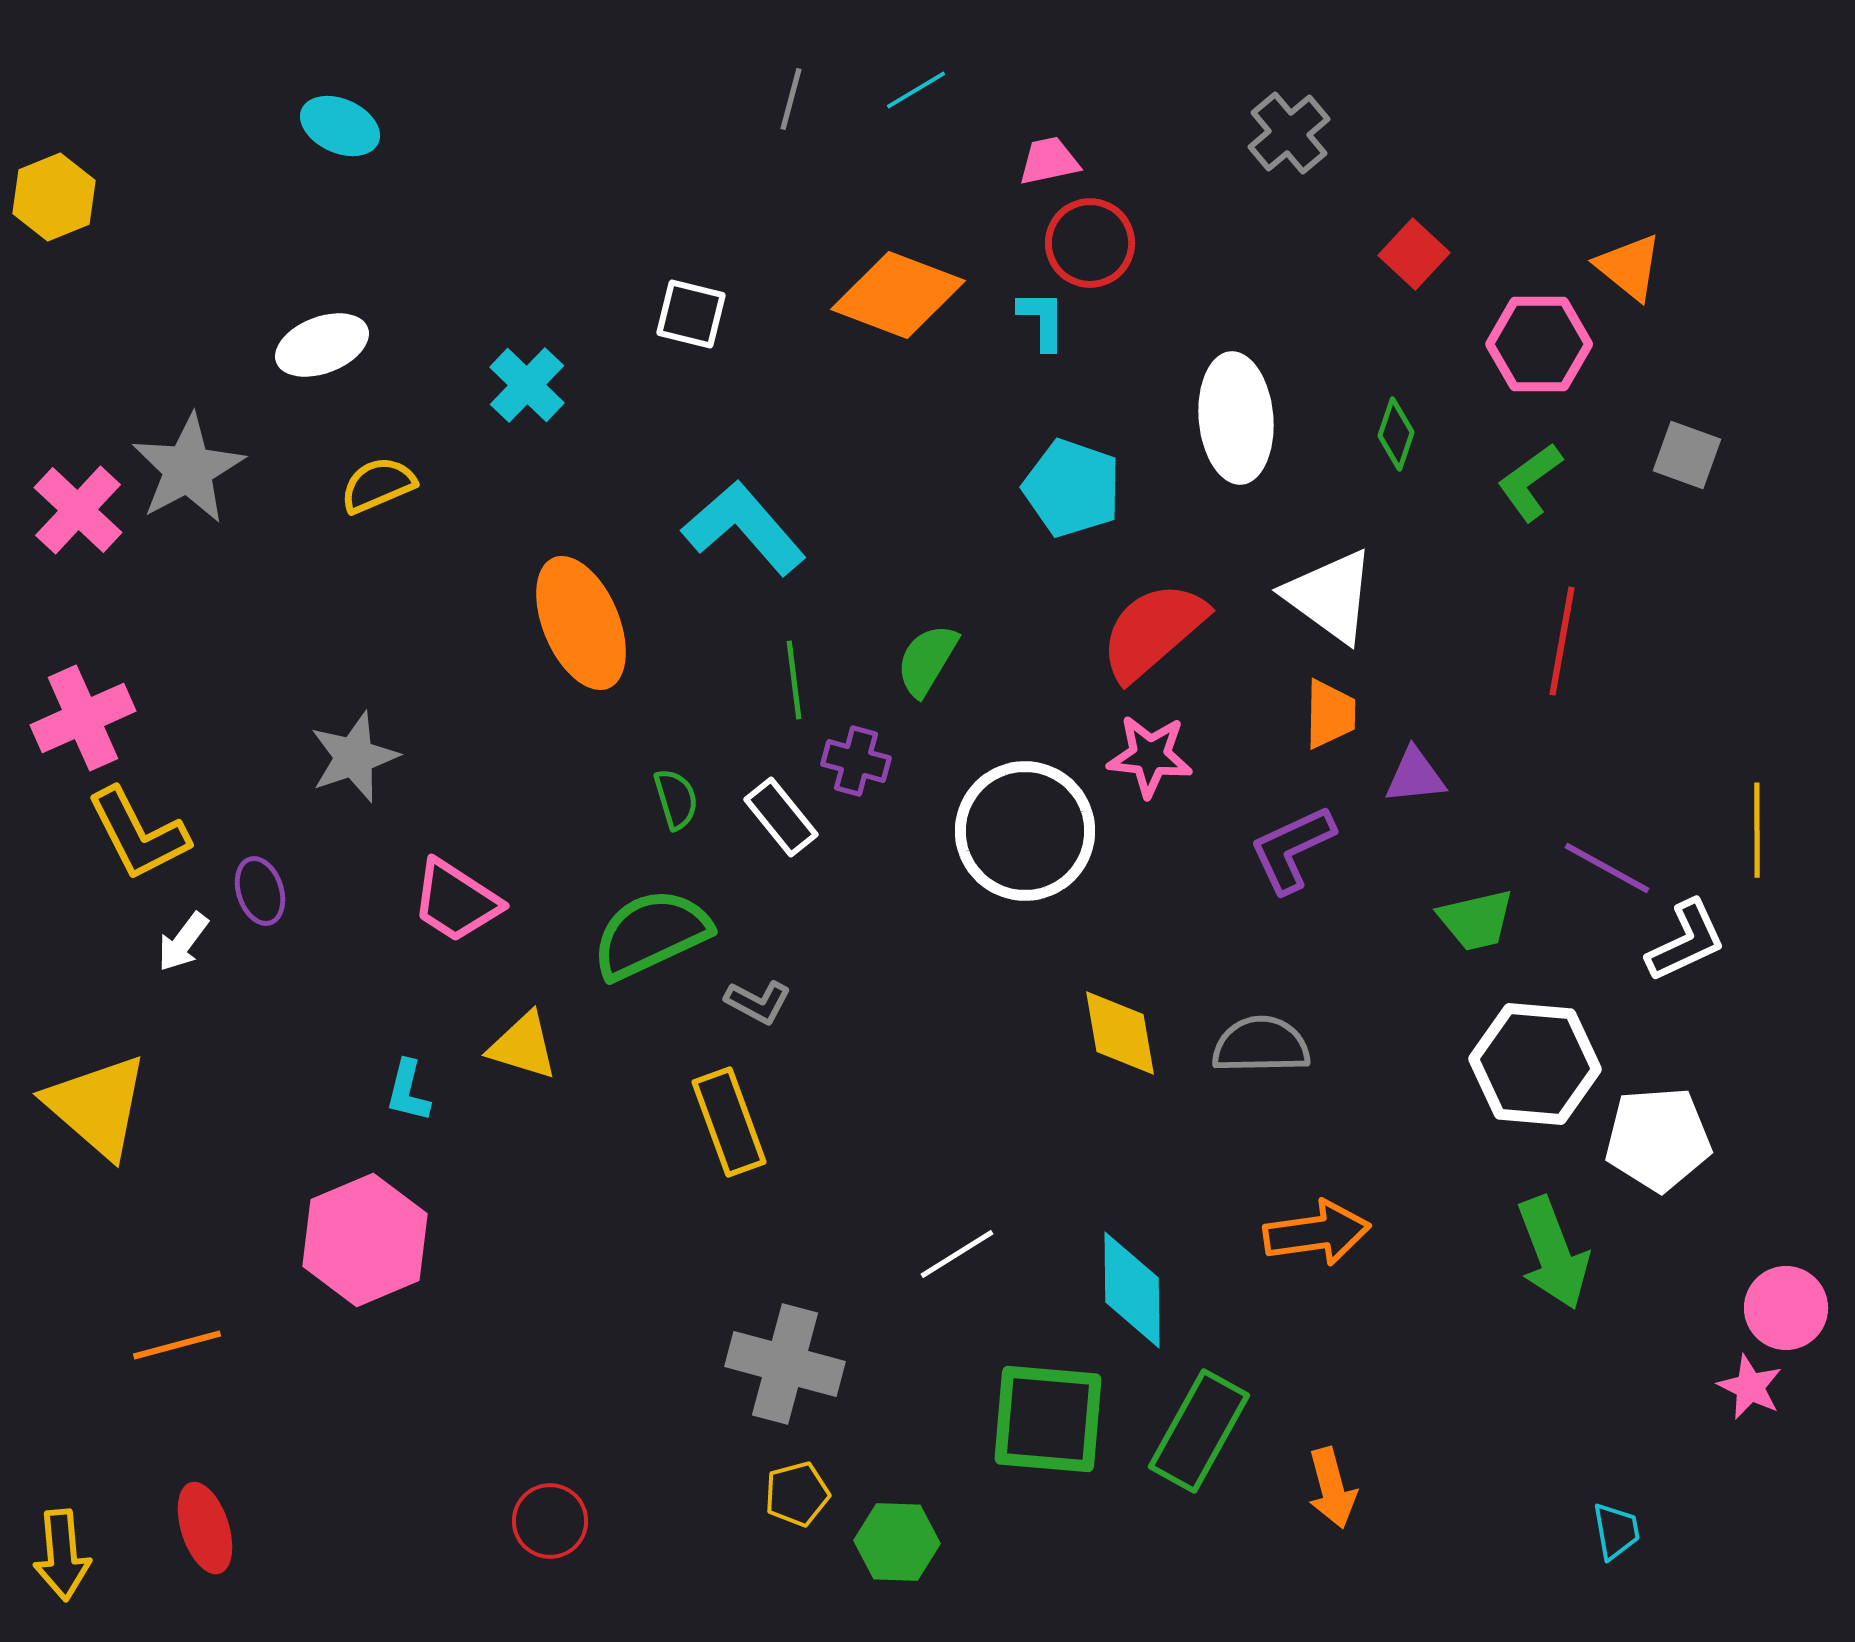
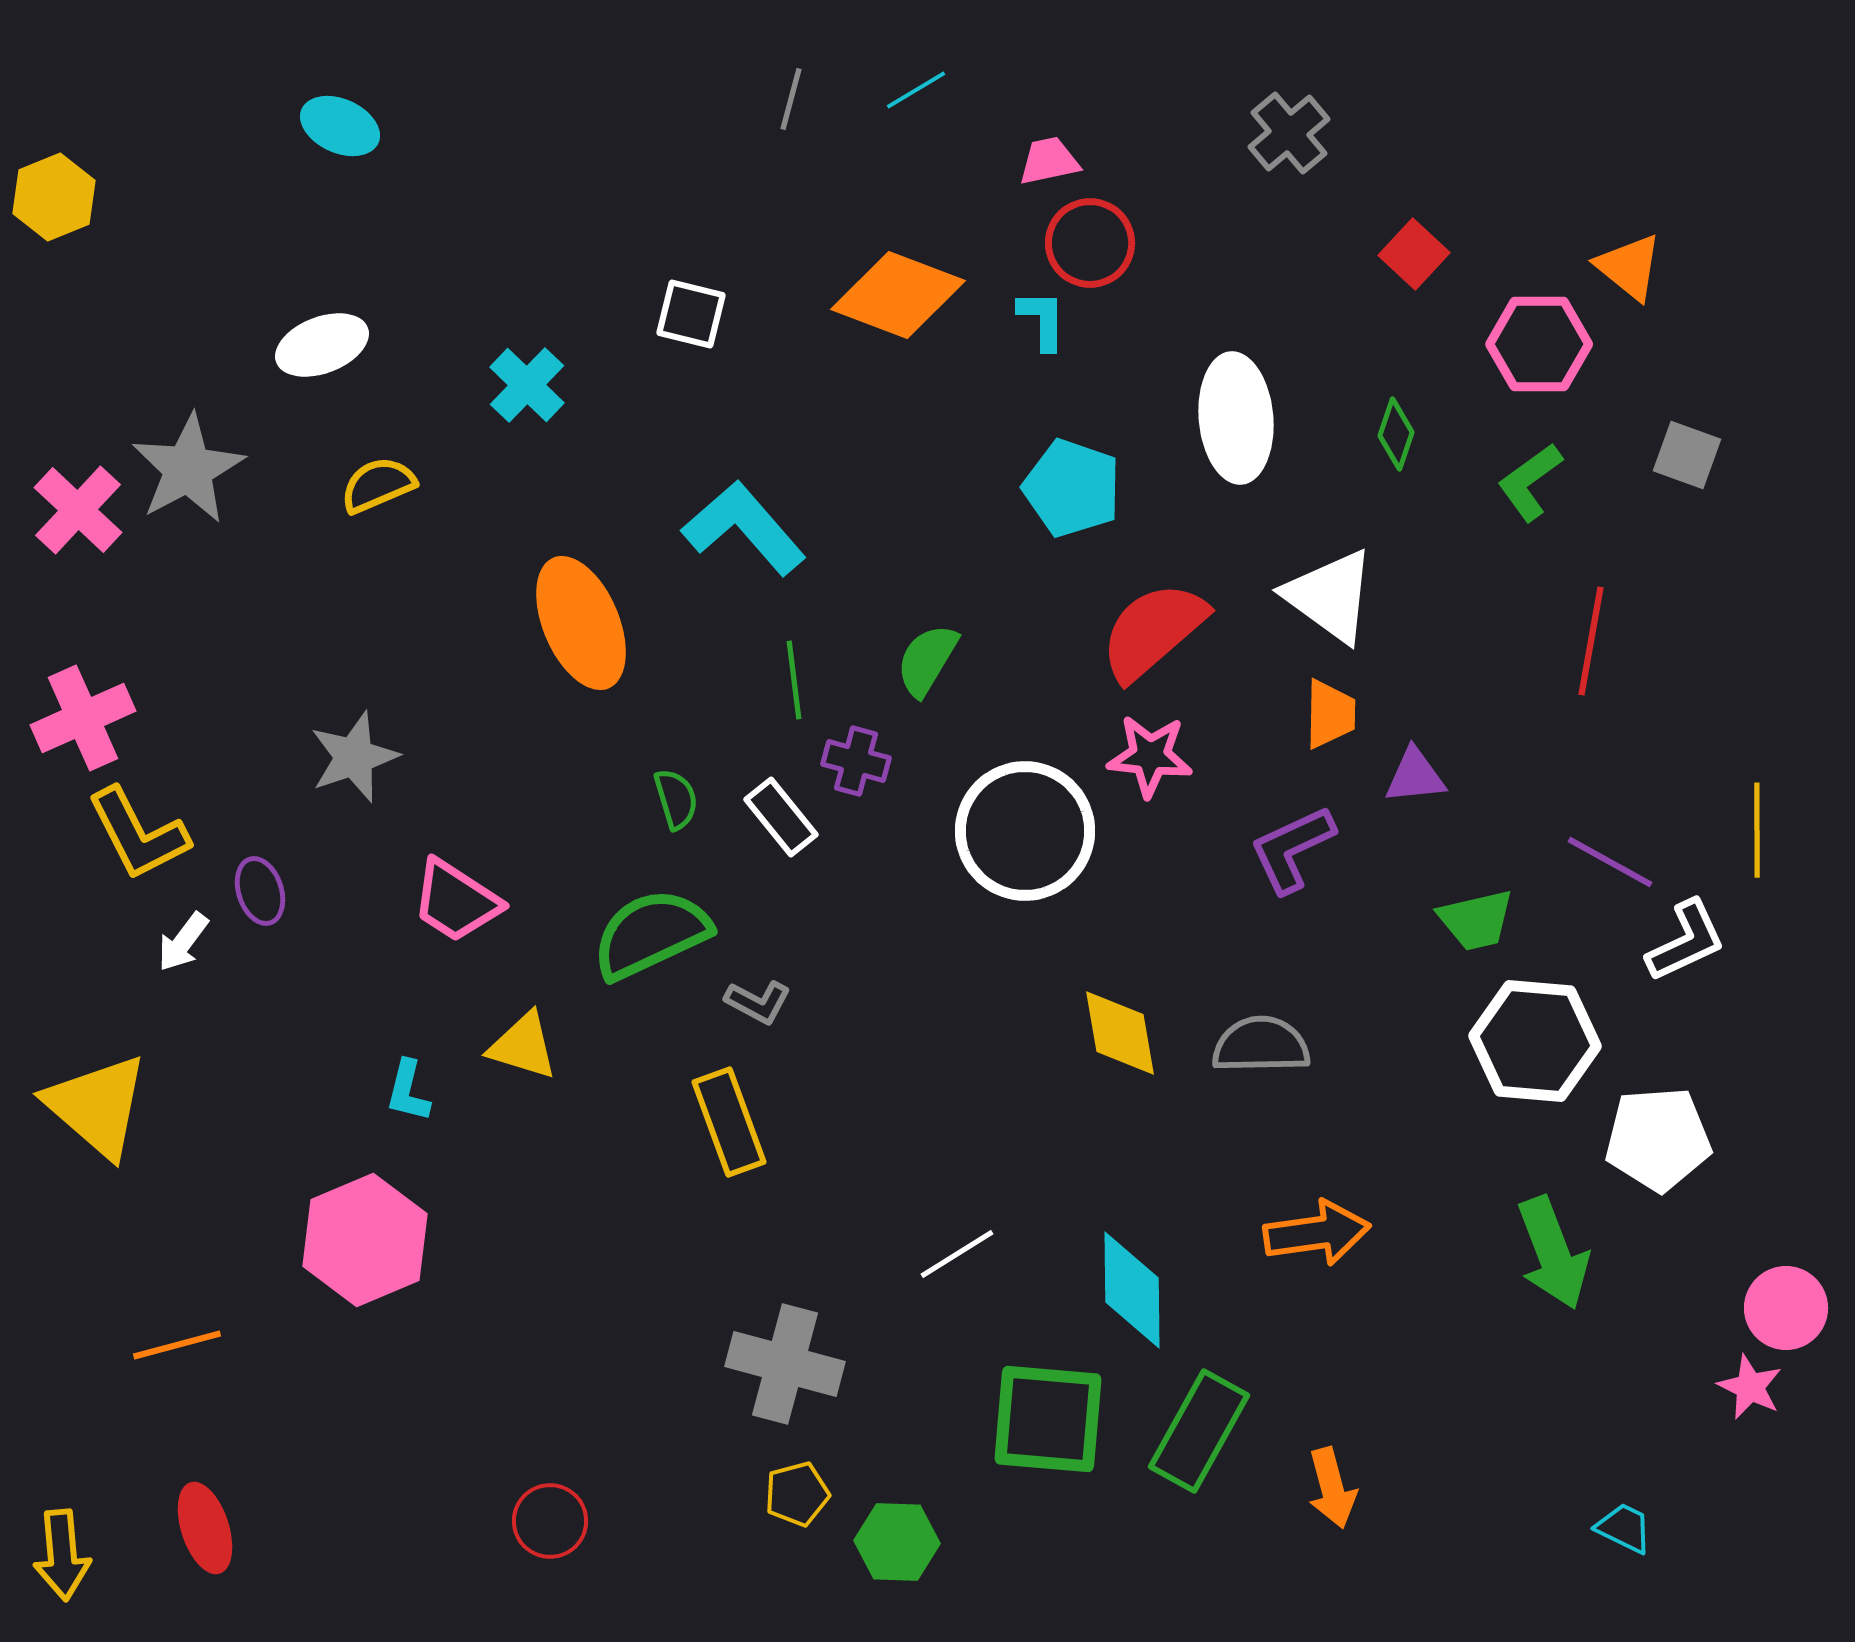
red line at (1562, 641): moved 29 px right
purple line at (1607, 868): moved 3 px right, 6 px up
white hexagon at (1535, 1064): moved 23 px up
cyan trapezoid at (1616, 1531): moved 8 px right, 3 px up; rotated 54 degrees counterclockwise
